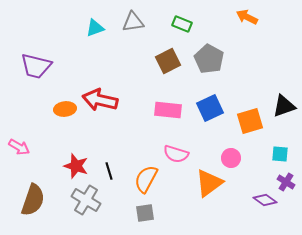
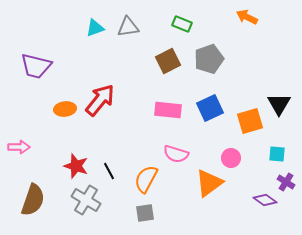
gray triangle: moved 5 px left, 5 px down
gray pentagon: rotated 24 degrees clockwise
red arrow: rotated 116 degrees clockwise
black triangle: moved 5 px left, 2 px up; rotated 40 degrees counterclockwise
pink arrow: rotated 30 degrees counterclockwise
cyan square: moved 3 px left
black line: rotated 12 degrees counterclockwise
